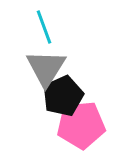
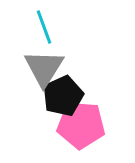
gray triangle: moved 2 px left
pink pentagon: rotated 9 degrees clockwise
